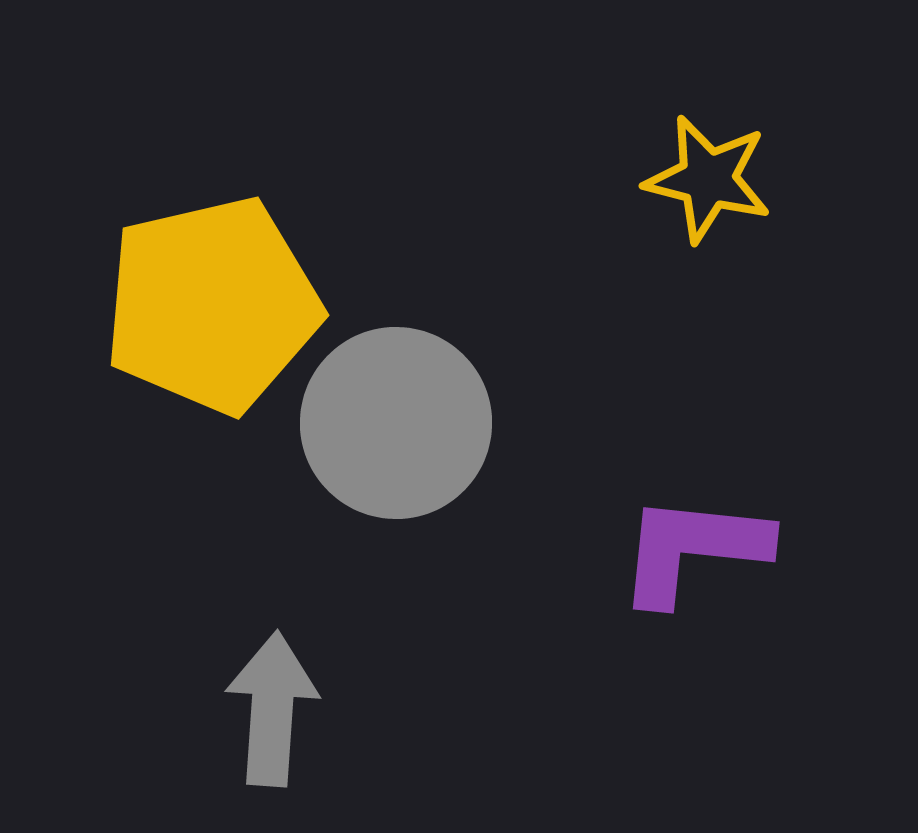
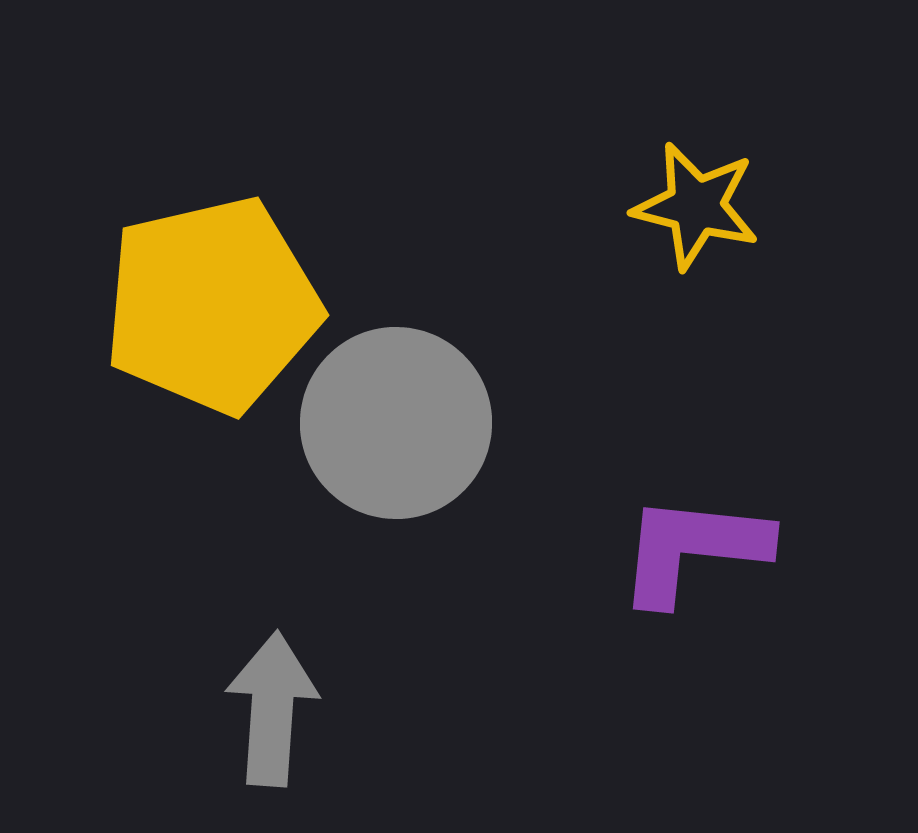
yellow star: moved 12 px left, 27 px down
